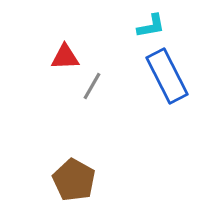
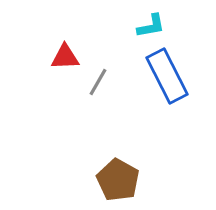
gray line: moved 6 px right, 4 px up
brown pentagon: moved 44 px right
